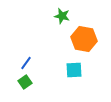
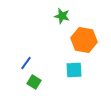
orange hexagon: moved 1 px down
green square: moved 9 px right; rotated 24 degrees counterclockwise
